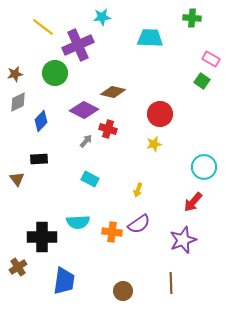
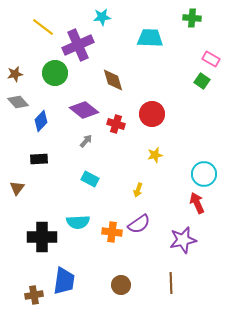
brown diamond: moved 12 px up; rotated 60 degrees clockwise
gray diamond: rotated 75 degrees clockwise
purple diamond: rotated 12 degrees clockwise
red circle: moved 8 px left
red cross: moved 8 px right, 5 px up
yellow star: moved 1 px right, 11 px down
cyan circle: moved 7 px down
brown triangle: moved 9 px down; rotated 14 degrees clockwise
red arrow: moved 4 px right, 1 px down; rotated 115 degrees clockwise
purple star: rotated 8 degrees clockwise
brown cross: moved 16 px right, 28 px down; rotated 24 degrees clockwise
brown circle: moved 2 px left, 6 px up
